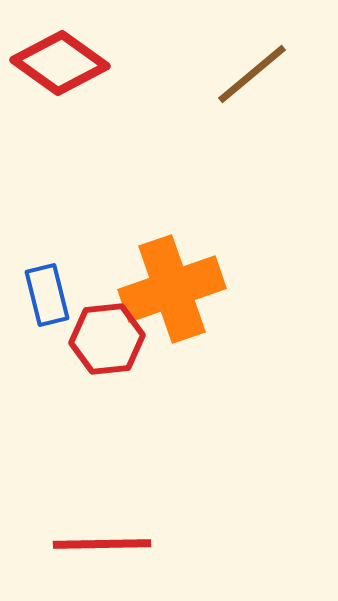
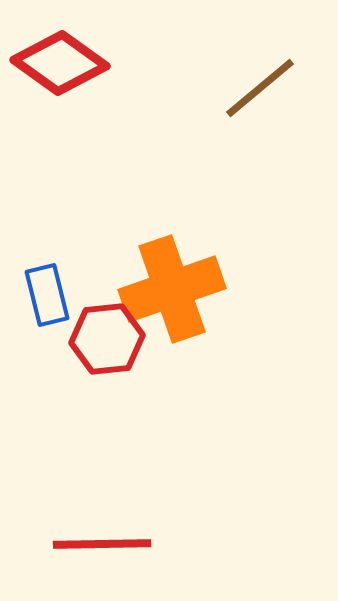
brown line: moved 8 px right, 14 px down
